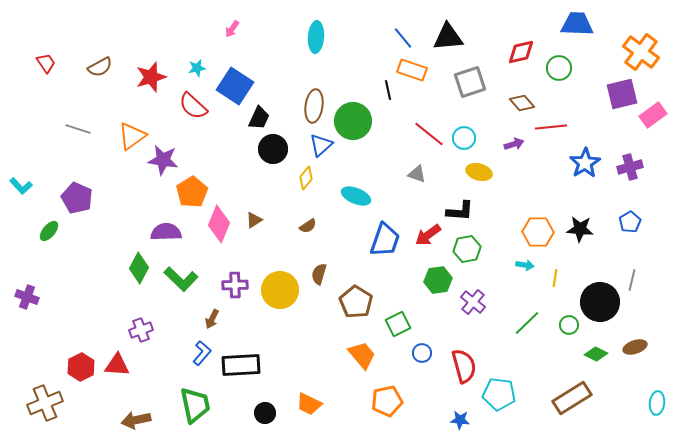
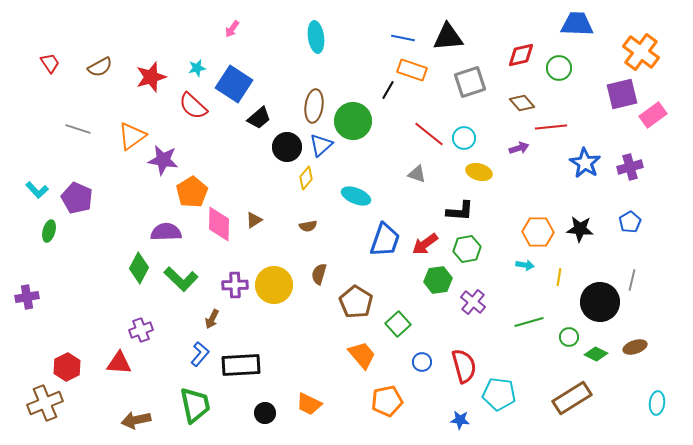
cyan ellipse at (316, 37): rotated 12 degrees counterclockwise
blue line at (403, 38): rotated 40 degrees counterclockwise
red diamond at (521, 52): moved 3 px down
red trapezoid at (46, 63): moved 4 px right
blue square at (235, 86): moved 1 px left, 2 px up
black line at (388, 90): rotated 42 degrees clockwise
black trapezoid at (259, 118): rotated 25 degrees clockwise
purple arrow at (514, 144): moved 5 px right, 4 px down
black circle at (273, 149): moved 14 px right, 2 px up
blue star at (585, 163): rotated 8 degrees counterclockwise
cyan L-shape at (21, 186): moved 16 px right, 4 px down
pink diamond at (219, 224): rotated 21 degrees counterclockwise
brown semicircle at (308, 226): rotated 24 degrees clockwise
green ellipse at (49, 231): rotated 25 degrees counterclockwise
red arrow at (428, 235): moved 3 px left, 9 px down
yellow line at (555, 278): moved 4 px right, 1 px up
yellow circle at (280, 290): moved 6 px left, 5 px up
purple cross at (27, 297): rotated 30 degrees counterclockwise
green line at (527, 323): moved 2 px right, 1 px up; rotated 28 degrees clockwise
green square at (398, 324): rotated 15 degrees counterclockwise
green circle at (569, 325): moved 12 px down
blue L-shape at (202, 353): moved 2 px left, 1 px down
blue circle at (422, 353): moved 9 px down
red triangle at (117, 365): moved 2 px right, 2 px up
red hexagon at (81, 367): moved 14 px left
